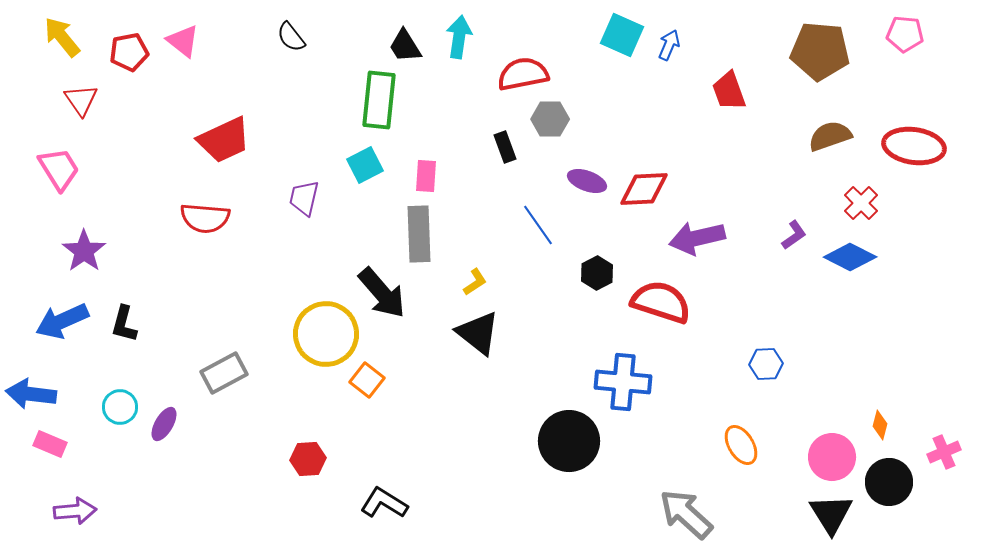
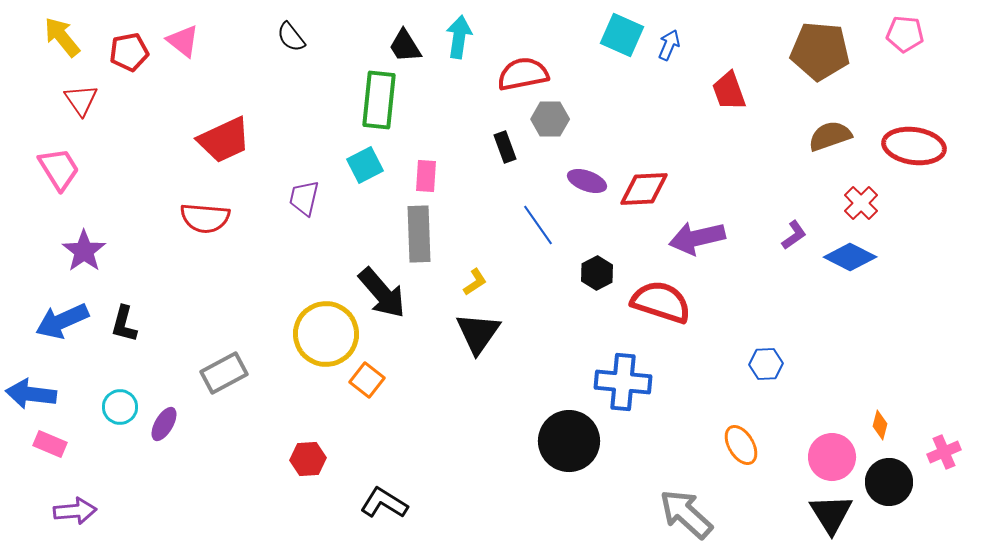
black triangle at (478, 333): rotated 27 degrees clockwise
